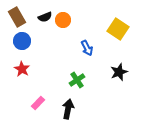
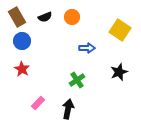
orange circle: moved 9 px right, 3 px up
yellow square: moved 2 px right, 1 px down
blue arrow: rotated 63 degrees counterclockwise
